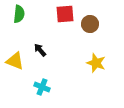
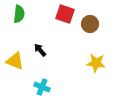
red square: rotated 24 degrees clockwise
yellow star: rotated 12 degrees counterclockwise
